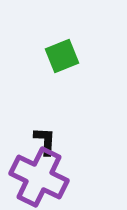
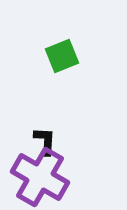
purple cross: moved 1 px right; rotated 4 degrees clockwise
